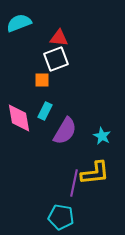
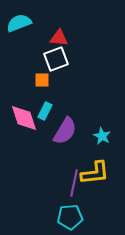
pink diamond: moved 5 px right; rotated 8 degrees counterclockwise
cyan pentagon: moved 9 px right; rotated 15 degrees counterclockwise
